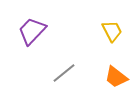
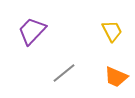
orange trapezoid: rotated 15 degrees counterclockwise
